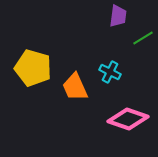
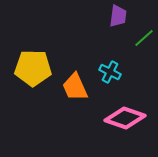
green line: moved 1 px right; rotated 10 degrees counterclockwise
yellow pentagon: rotated 15 degrees counterclockwise
pink diamond: moved 3 px left, 1 px up
